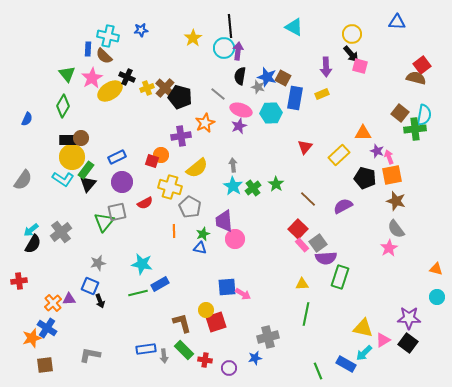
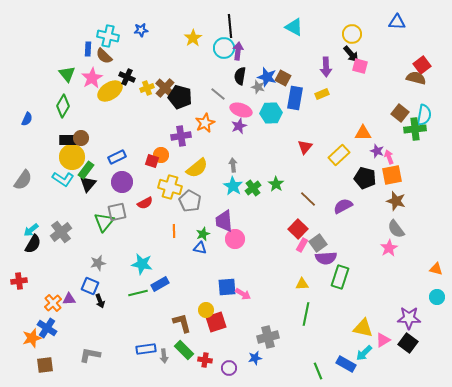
gray pentagon at (190, 207): moved 6 px up
pink rectangle at (302, 245): rotated 72 degrees clockwise
